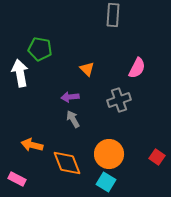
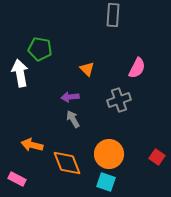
cyan square: rotated 12 degrees counterclockwise
